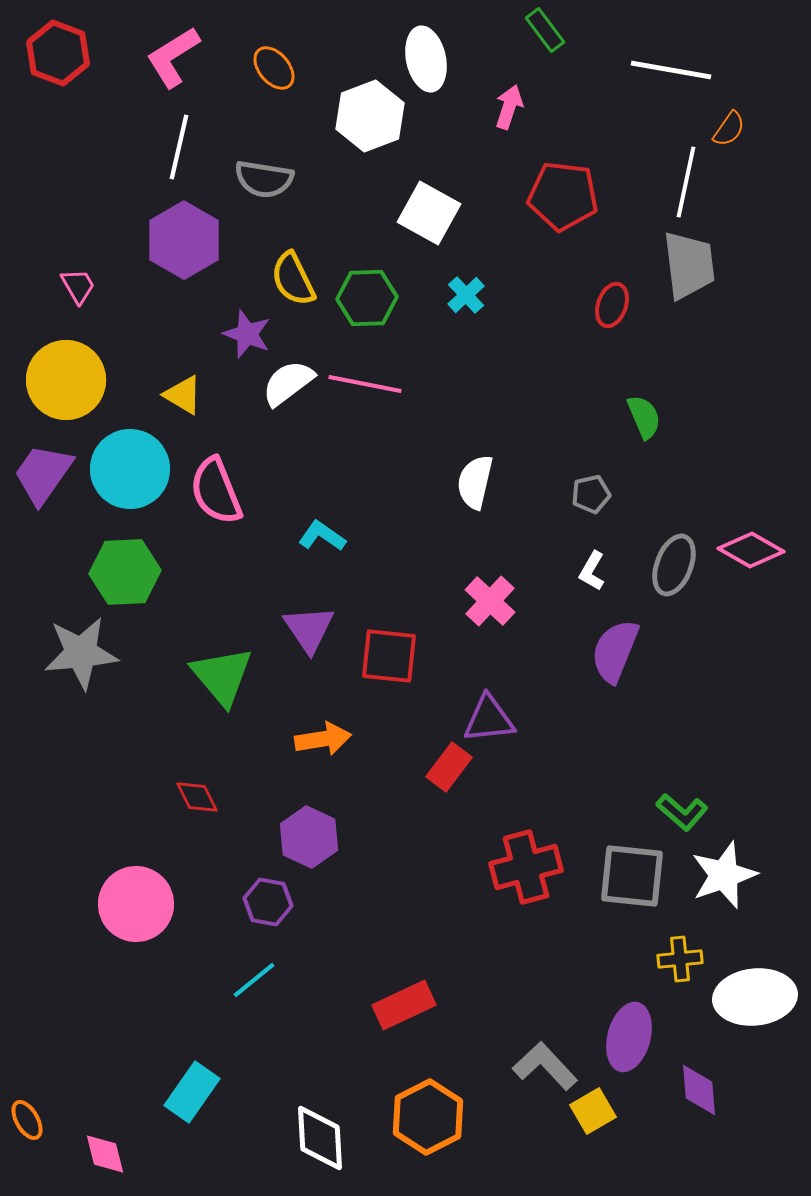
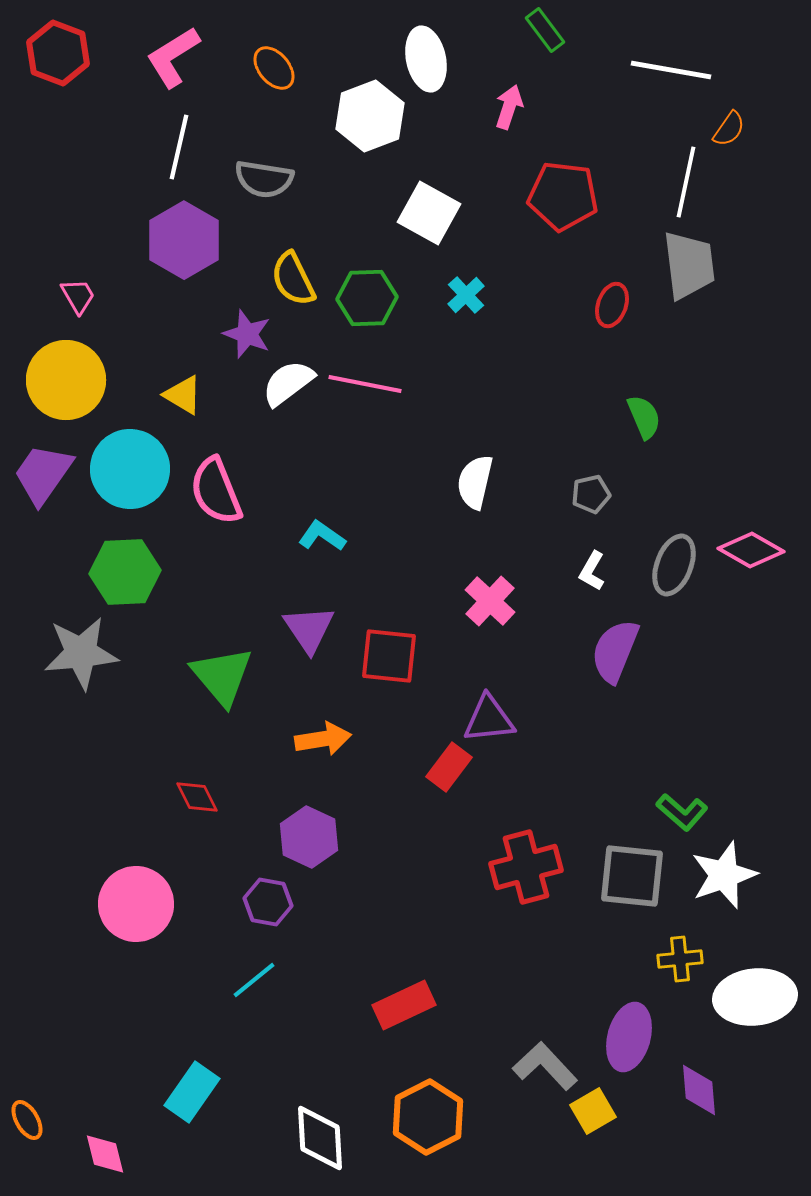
pink trapezoid at (78, 286): moved 10 px down
